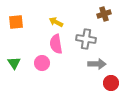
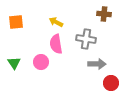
brown cross: rotated 24 degrees clockwise
pink circle: moved 1 px left, 1 px up
